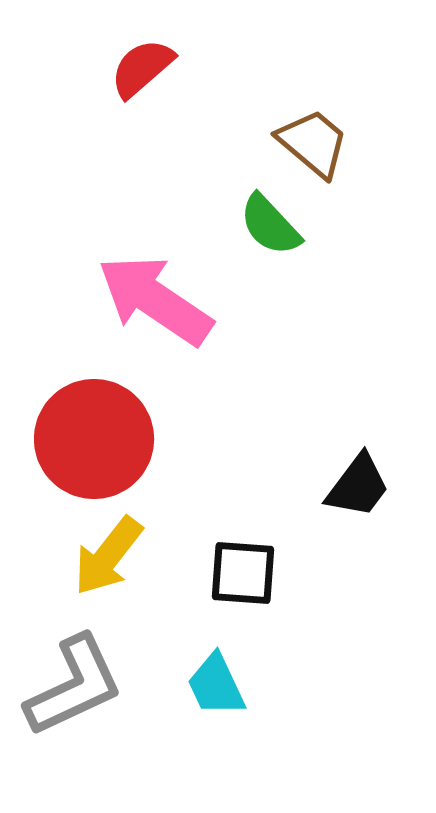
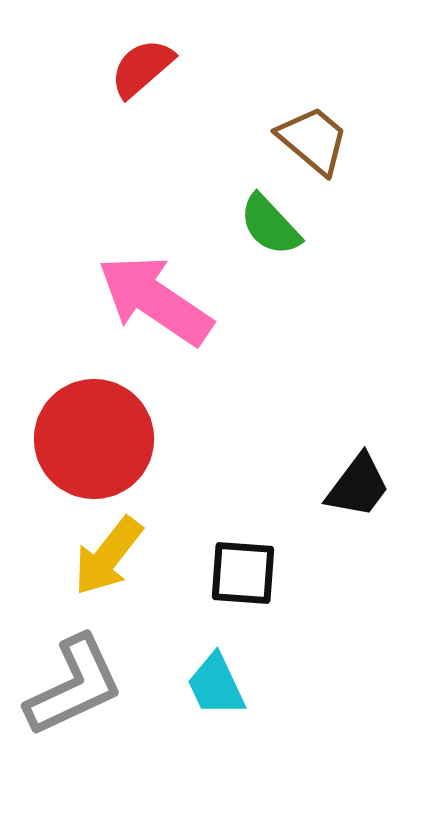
brown trapezoid: moved 3 px up
